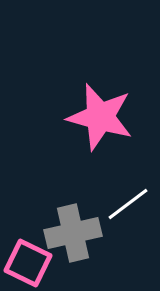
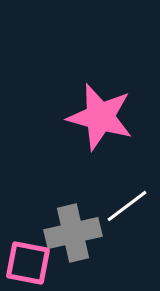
white line: moved 1 px left, 2 px down
pink square: rotated 15 degrees counterclockwise
